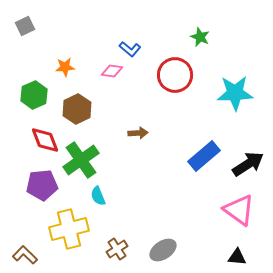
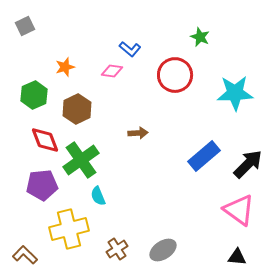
orange star: rotated 12 degrees counterclockwise
black arrow: rotated 12 degrees counterclockwise
